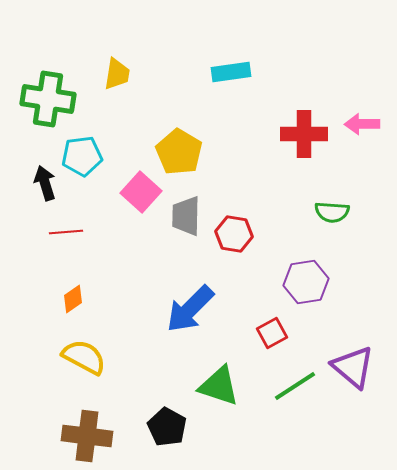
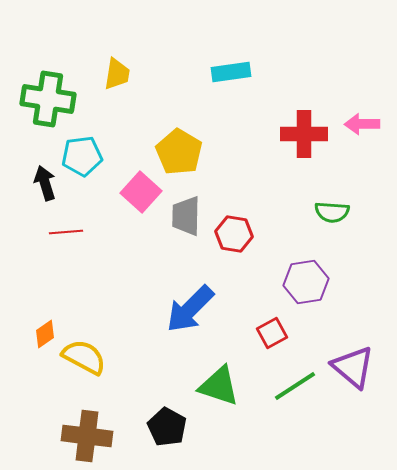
orange diamond: moved 28 px left, 35 px down
